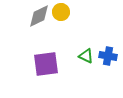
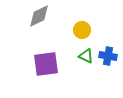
yellow circle: moved 21 px right, 18 px down
